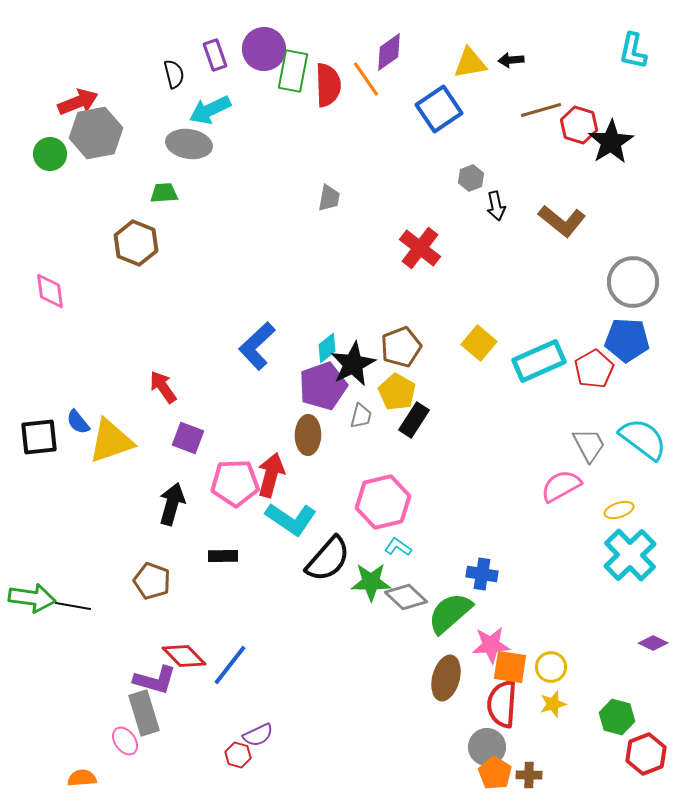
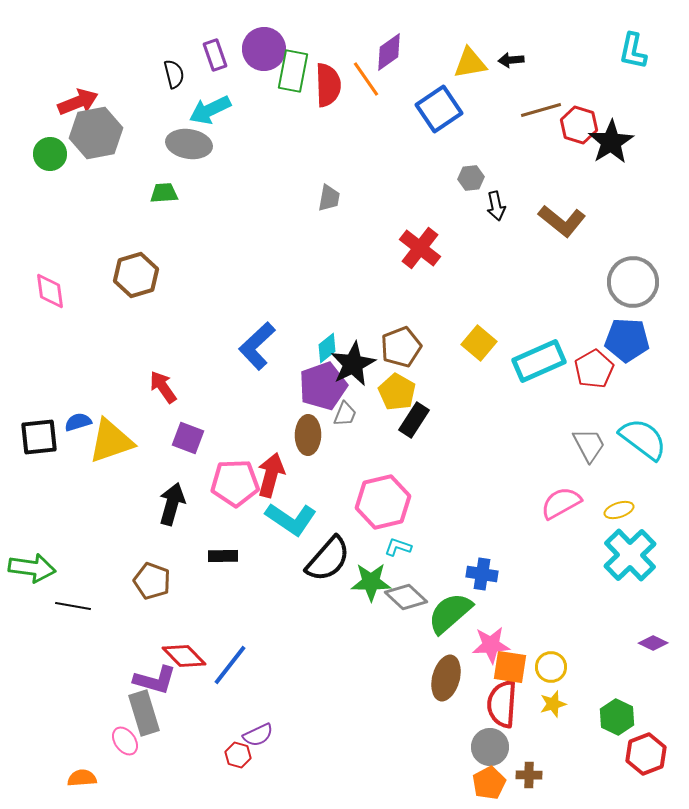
gray hexagon at (471, 178): rotated 15 degrees clockwise
brown hexagon at (136, 243): moved 32 px down; rotated 21 degrees clockwise
gray trapezoid at (361, 416): moved 16 px left, 2 px up; rotated 8 degrees clockwise
blue semicircle at (78, 422): rotated 112 degrees clockwise
pink semicircle at (561, 486): moved 17 px down
cyan L-shape at (398, 547): rotated 16 degrees counterclockwise
green arrow at (32, 598): moved 30 px up
green hexagon at (617, 717): rotated 12 degrees clockwise
gray circle at (487, 747): moved 3 px right
orange pentagon at (495, 773): moved 6 px left, 10 px down; rotated 12 degrees clockwise
